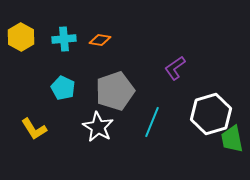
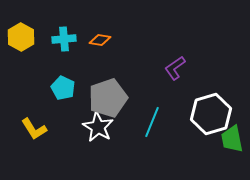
gray pentagon: moved 7 px left, 7 px down
